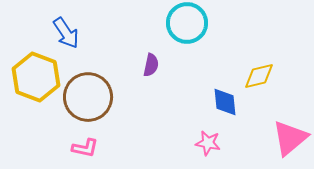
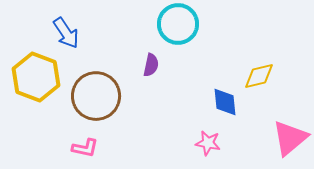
cyan circle: moved 9 px left, 1 px down
brown circle: moved 8 px right, 1 px up
